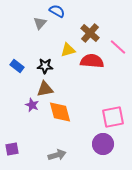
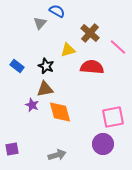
red semicircle: moved 6 px down
black star: moved 1 px right; rotated 21 degrees clockwise
